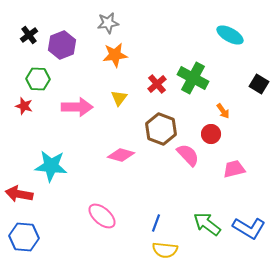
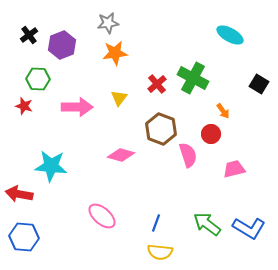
orange star: moved 2 px up
pink semicircle: rotated 25 degrees clockwise
yellow semicircle: moved 5 px left, 2 px down
